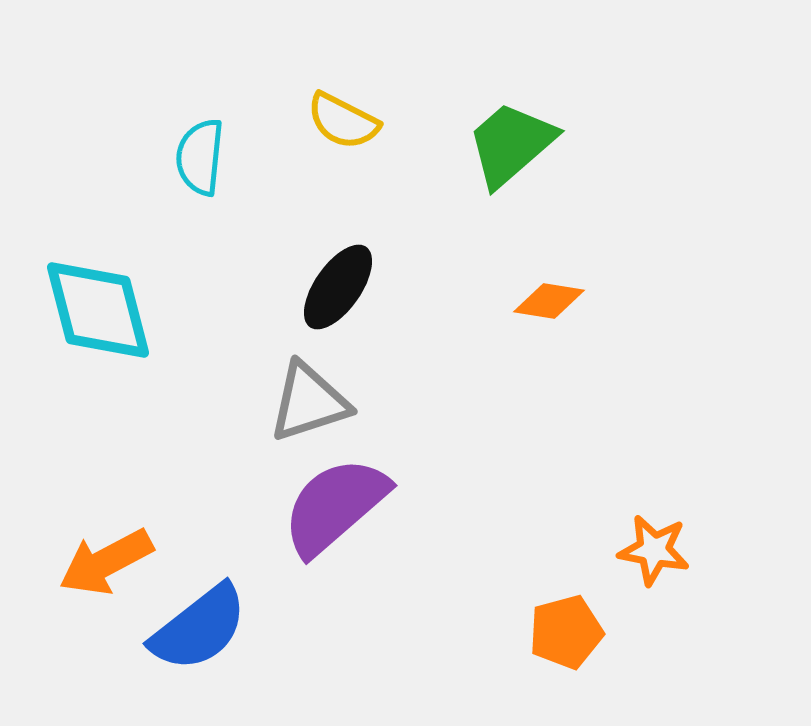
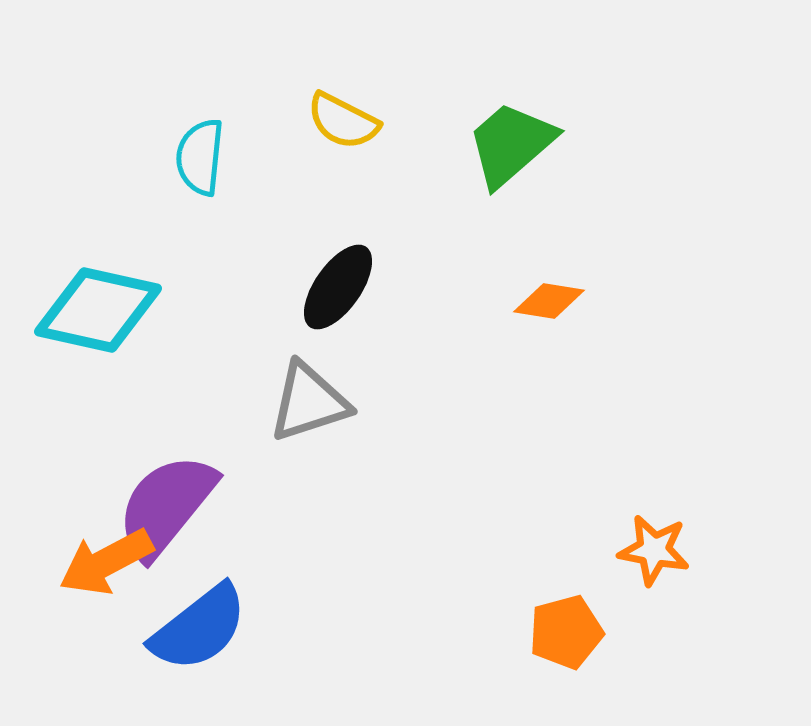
cyan diamond: rotated 63 degrees counterclockwise
purple semicircle: moved 169 px left; rotated 10 degrees counterclockwise
